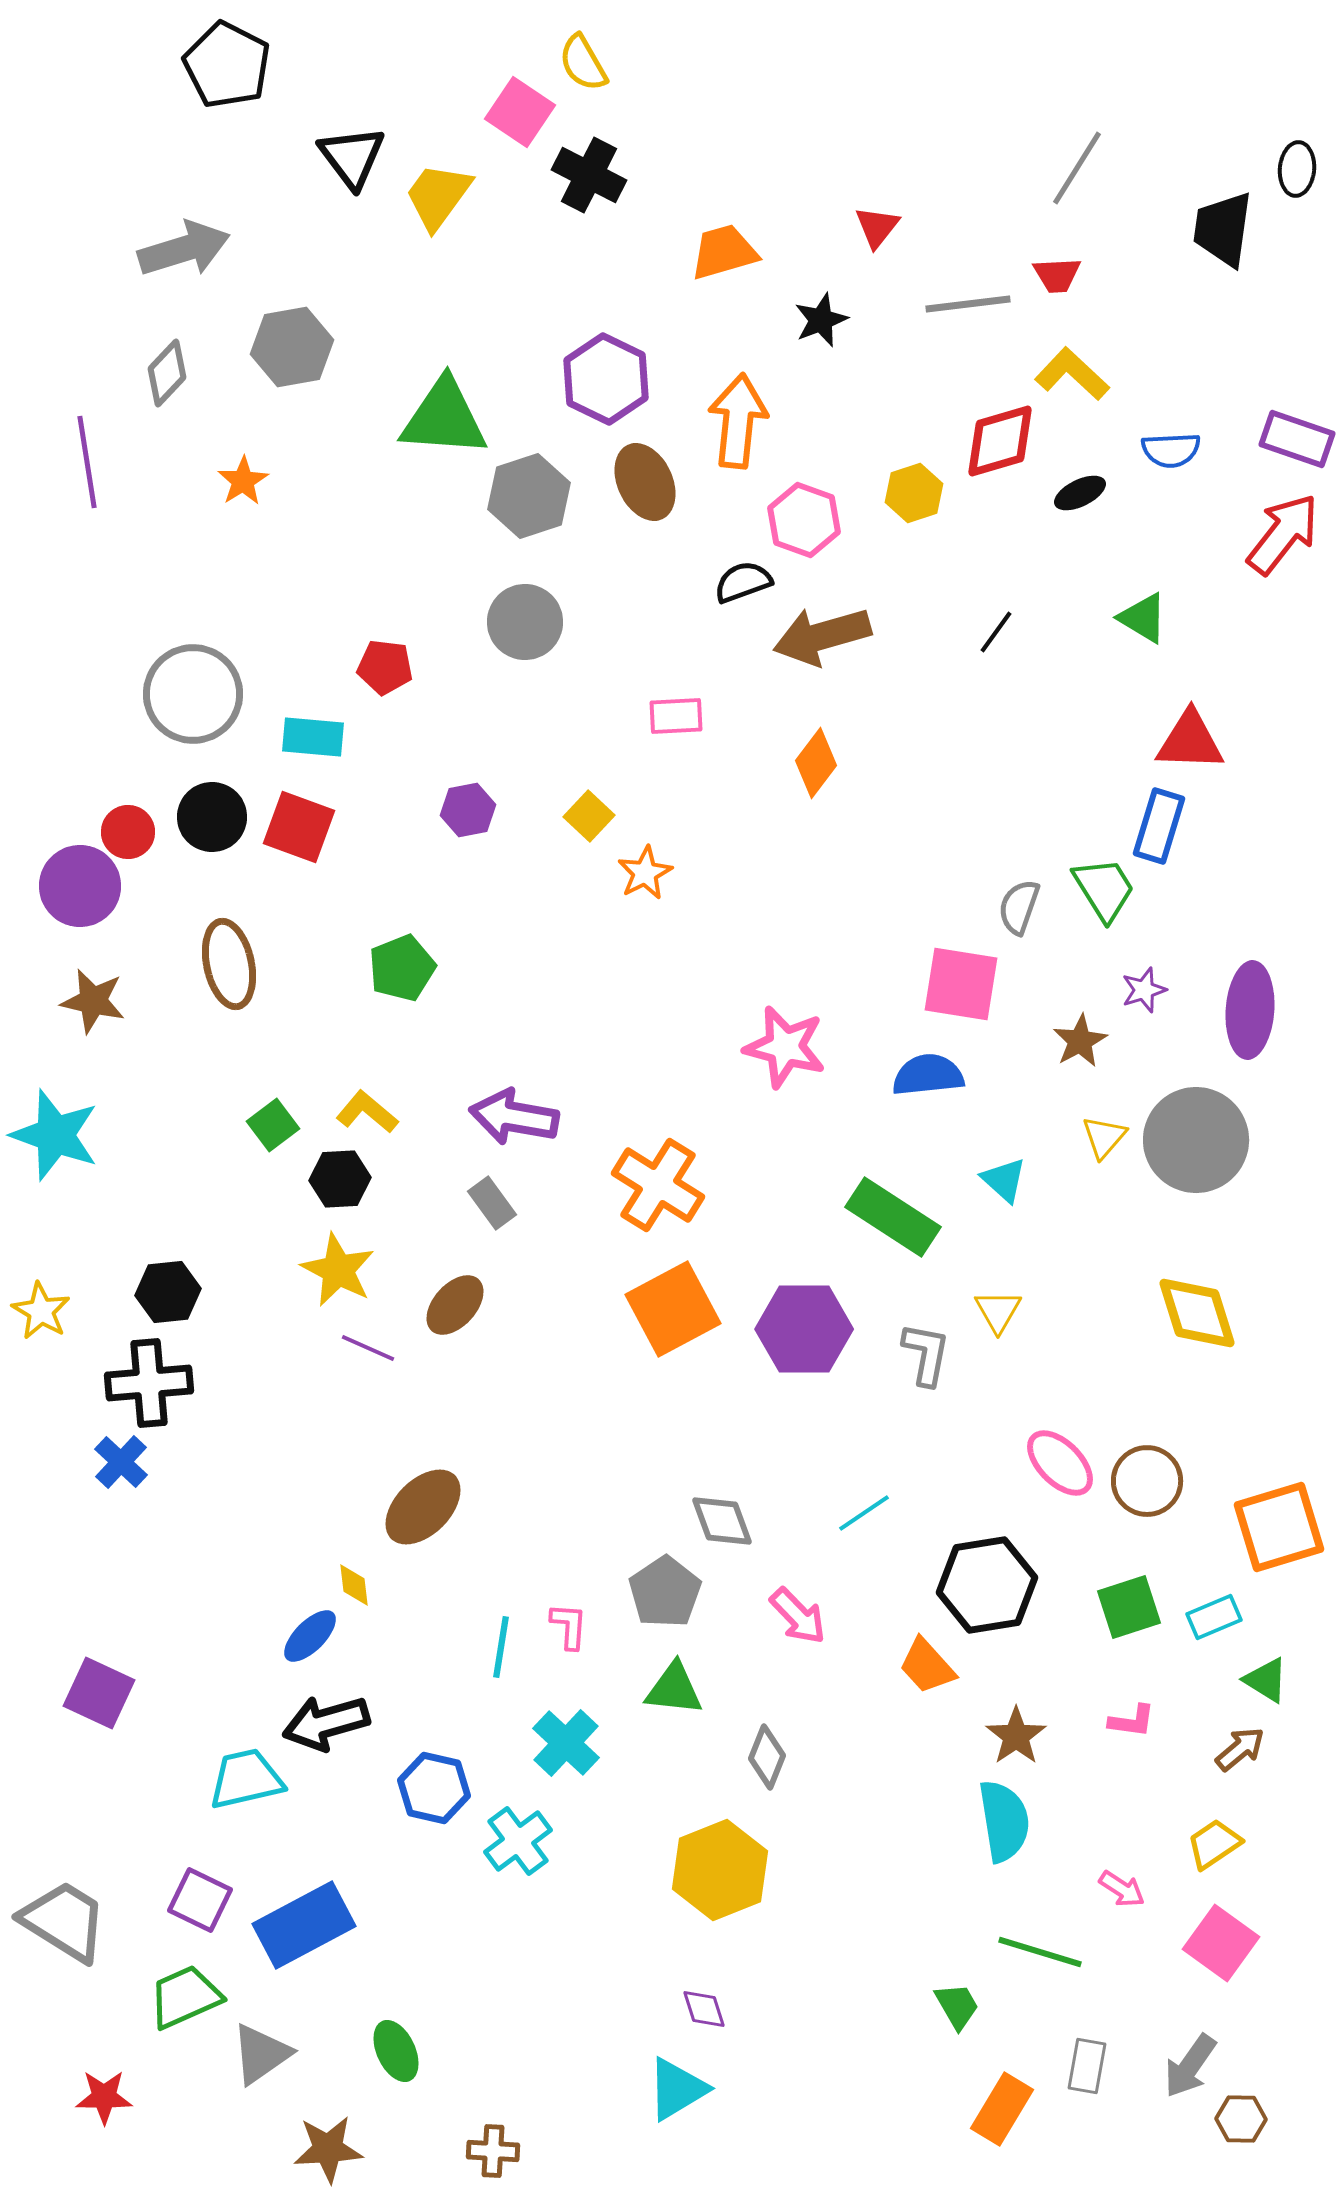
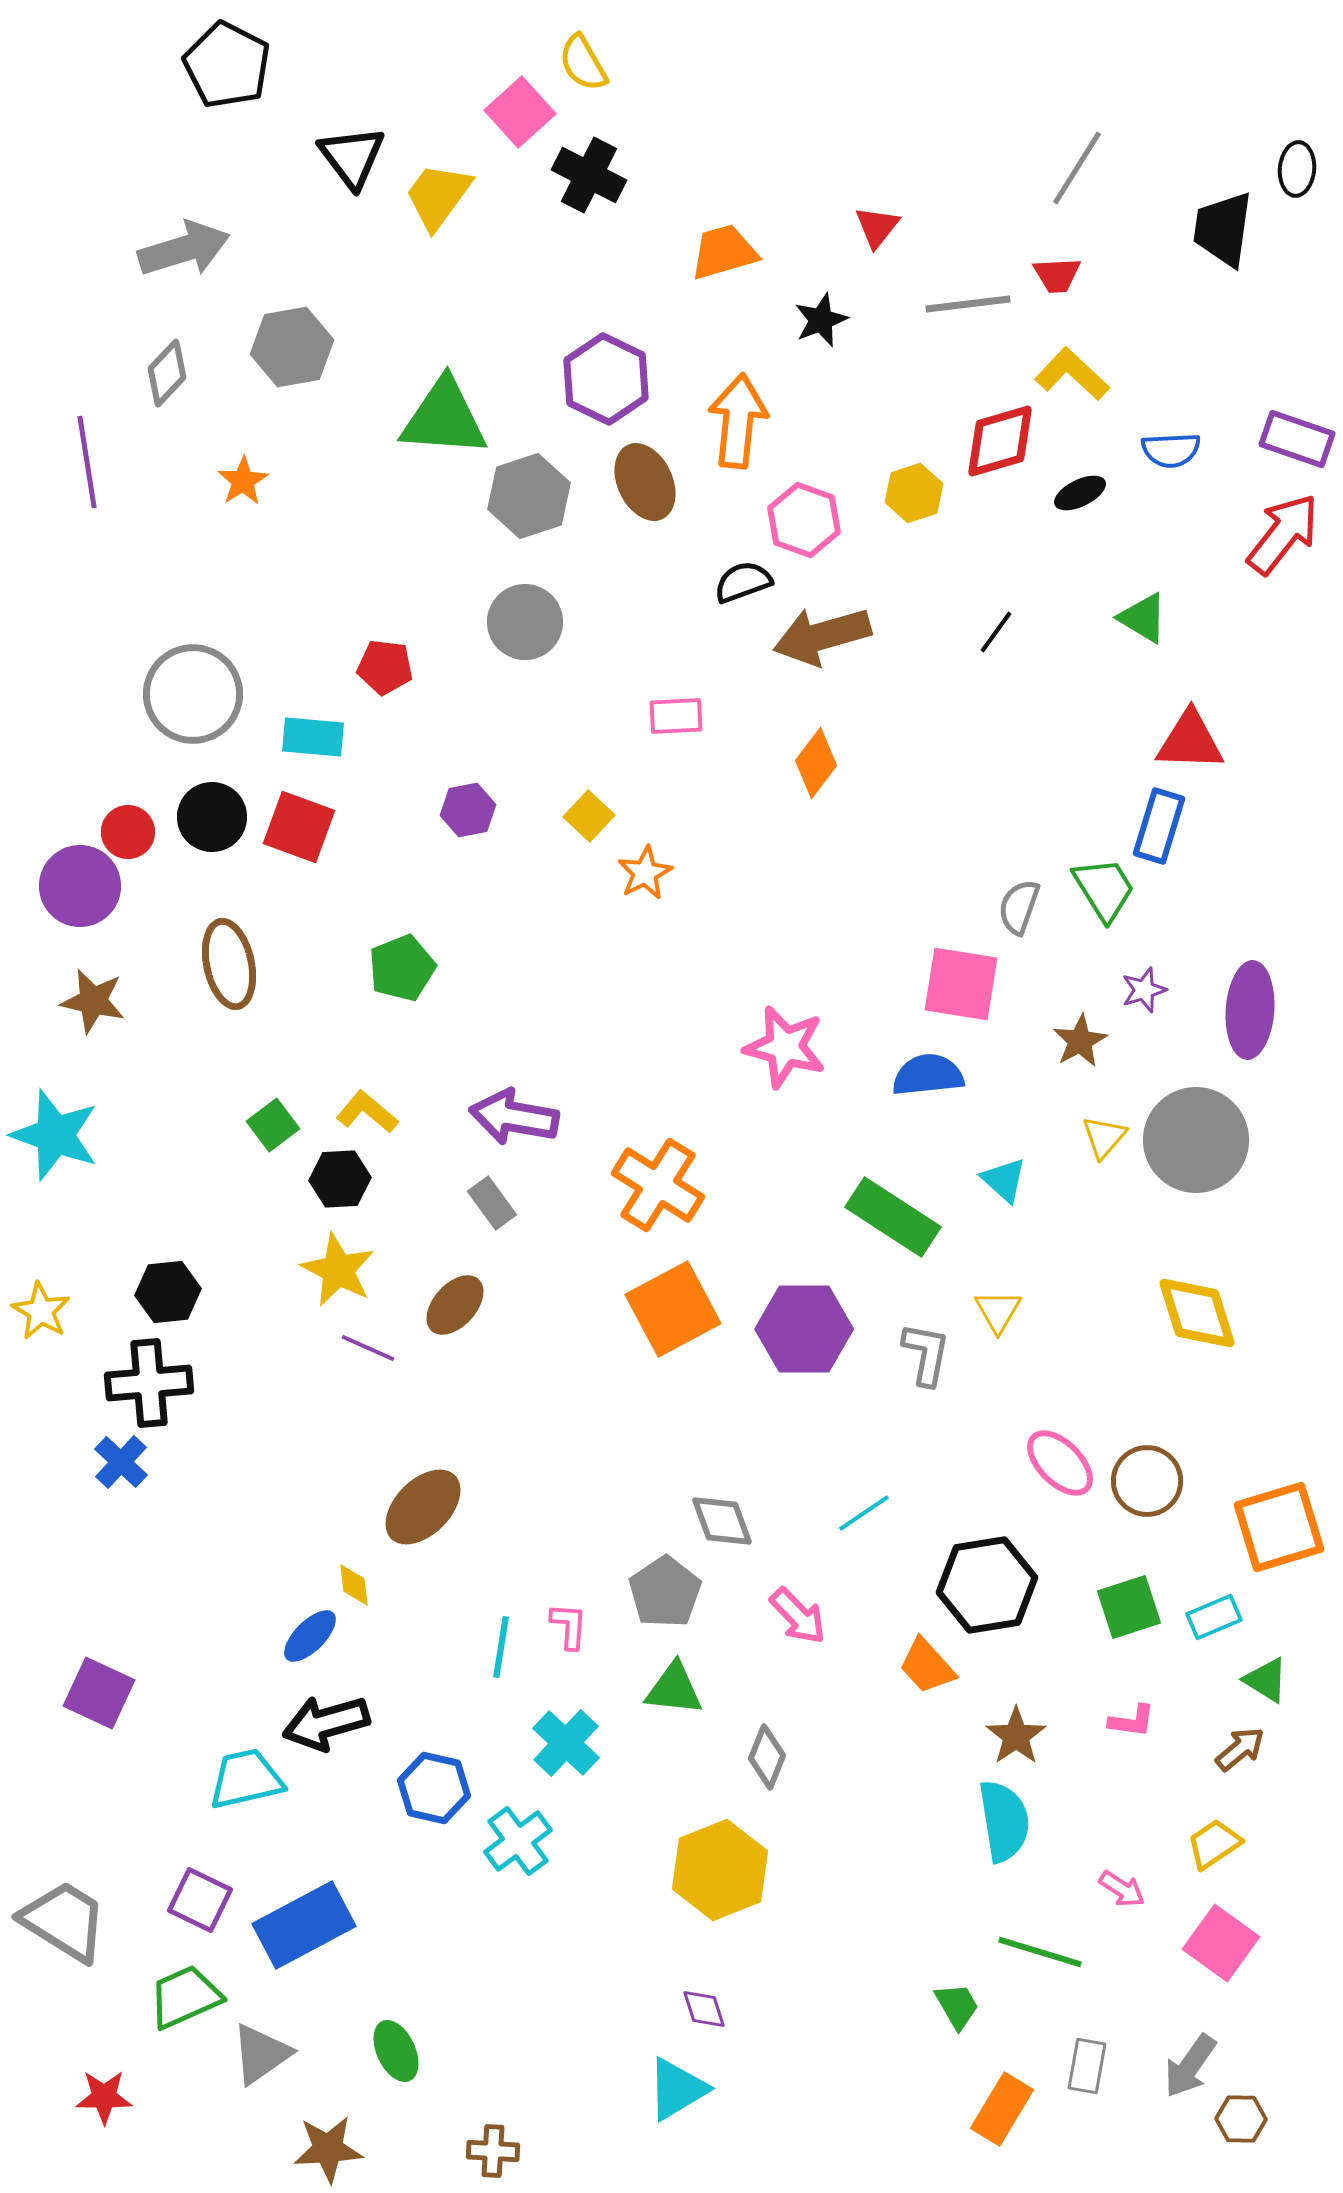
pink square at (520, 112): rotated 14 degrees clockwise
